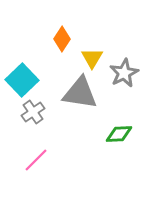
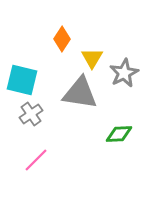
cyan square: rotated 32 degrees counterclockwise
gray cross: moved 2 px left, 2 px down
